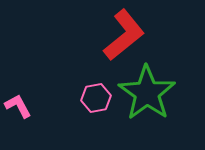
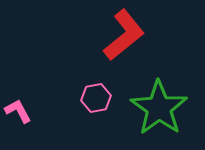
green star: moved 12 px right, 15 px down
pink L-shape: moved 5 px down
